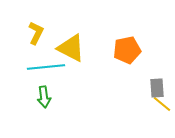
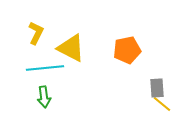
cyan line: moved 1 px left, 1 px down
